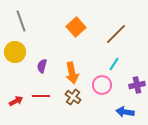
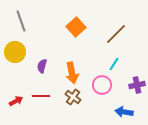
blue arrow: moved 1 px left
